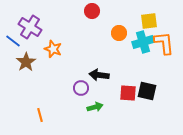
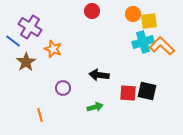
orange circle: moved 14 px right, 19 px up
orange L-shape: moved 2 px left, 3 px down; rotated 40 degrees counterclockwise
purple circle: moved 18 px left
